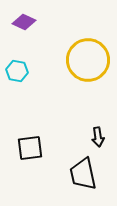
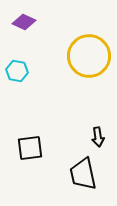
yellow circle: moved 1 px right, 4 px up
